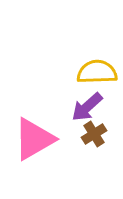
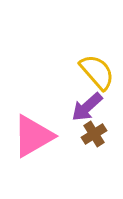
yellow semicircle: rotated 51 degrees clockwise
pink triangle: moved 1 px left, 3 px up
